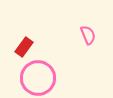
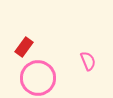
pink semicircle: moved 26 px down
